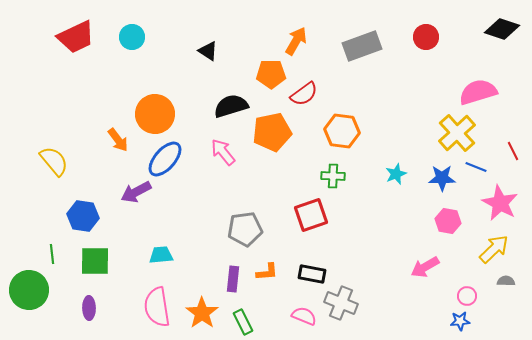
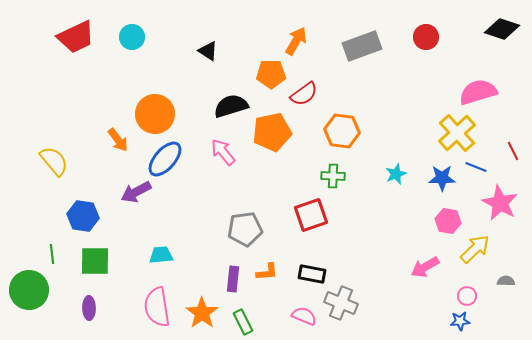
yellow arrow at (494, 249): moved 19 px left
